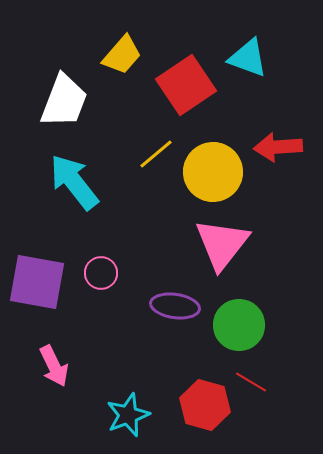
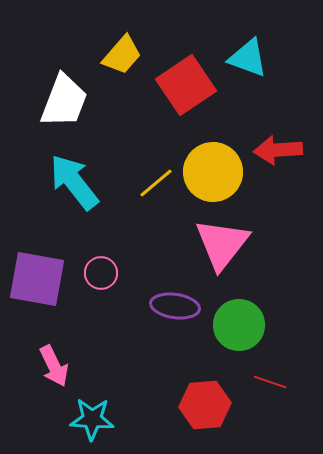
red arrow: moved 3 px down
yellow line: moved 29 px down
purple square: moved 3 px up
red line: moved 19 px right; rotated 12 degrees counterclockwise
red hexagon: rotated 21 degrees counterclockwise
cyan star: moved 36 px left, 4 px down; rotated 24 degrees clockwise
